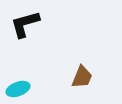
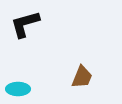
cyan ellipse: rotated 20 degrees clockwise
